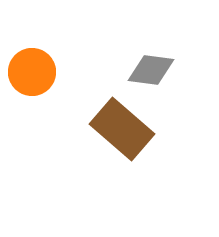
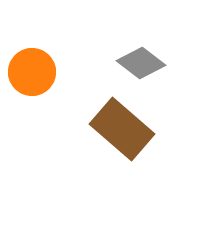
gray diamond: moved 10 px left, 7 px up; rotated 30 degrees clockwise
